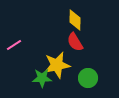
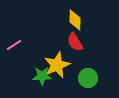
yellow star: rotated 12 degrees counterclockwise
green star: moved 2 px up
